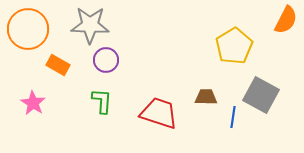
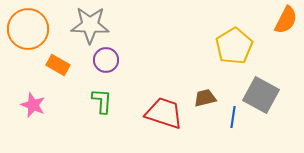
brown trapezoid: moved 1 px left, 1 px down; rotated 15 degrees counterclockwise
pink star: moved 2 px down; rotated 10 degrees counterclockwise
red trapezoid: moved 5 px right
